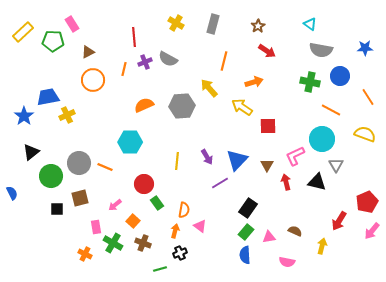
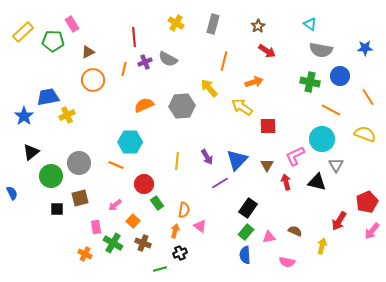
orange line at (105, 167): moved 11 px right, 2 px up
